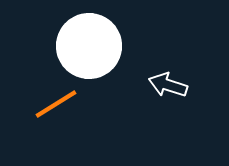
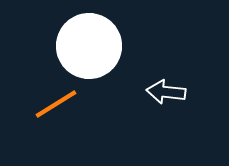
white arrow: moved 2 px left, 7 px down; rotated 12 degrees counterclockwise
